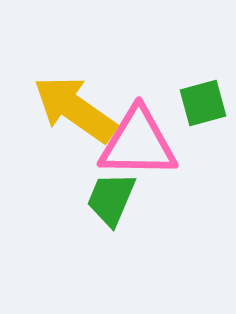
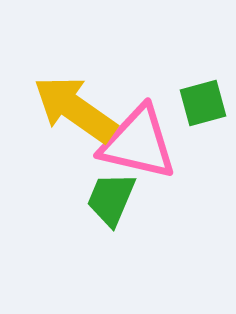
pink triangle: rotated 12 degrees clockwise
